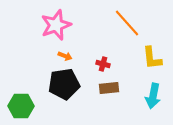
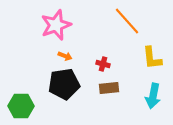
orange line: moved 2 px up
